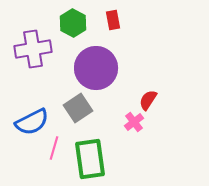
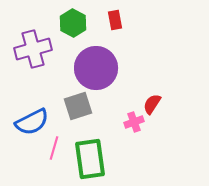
red rectangle: moved 2 px right
purple cross: rotated 6 degrees counterclockwise
red semicircle: moved 4 px right, 4 px down
gray square: moved 2 px up; rotated 16 degrees clockwise
pink cross: rotated 18 degrees clockwise
